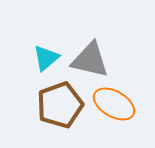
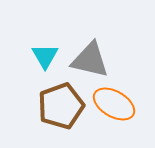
cyan triangle: moved 1 px left, 2 px up; rotated 20 degrees counterclockwise
brown pentagon: moved 1 px right, 1 px down
